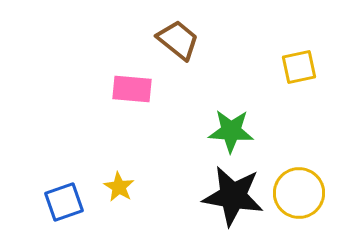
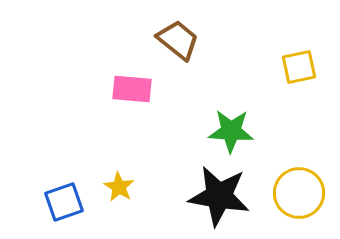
black star: moved 14 px left
